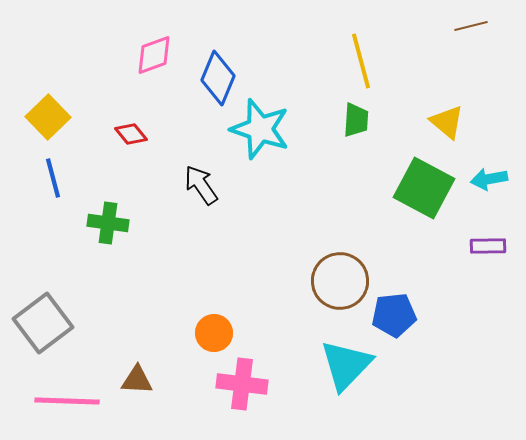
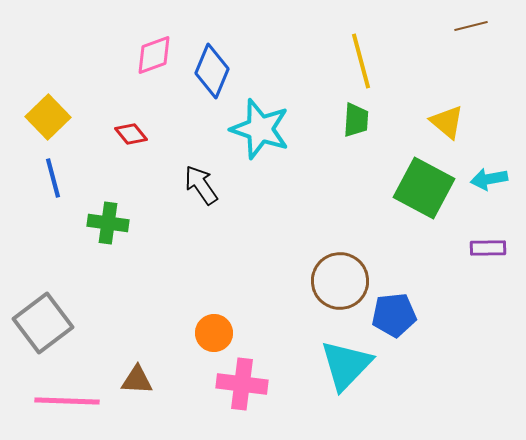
blue diamond: moved 6 px left, 7 px up
purple rectangle: moved 2 px down
